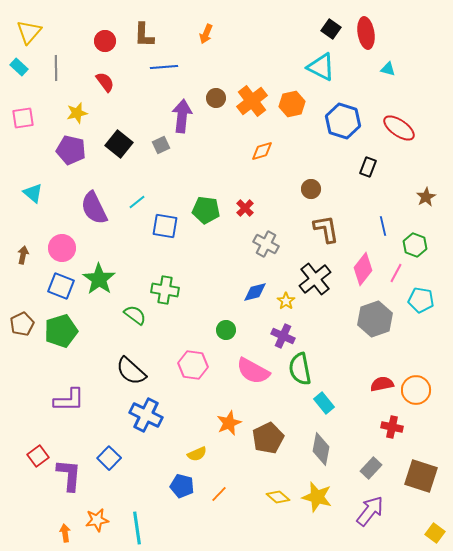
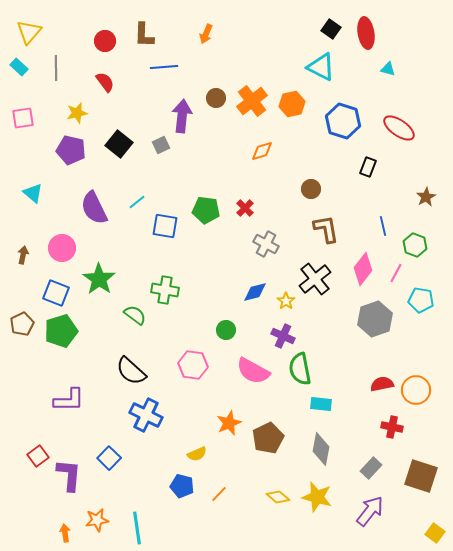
blue square at (61, 286): moved 5 px left, 7 px down
cyan rectangle at (324, 403): moved 3 px left, 1 px down; rotated 45 degrees counterclockwise
